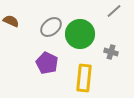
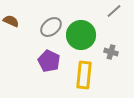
green circle: moved 1 px right, 1 px down
purple pentagon: moved 2 px right, 2 px up
yellow rectangle: moved 3 px up
